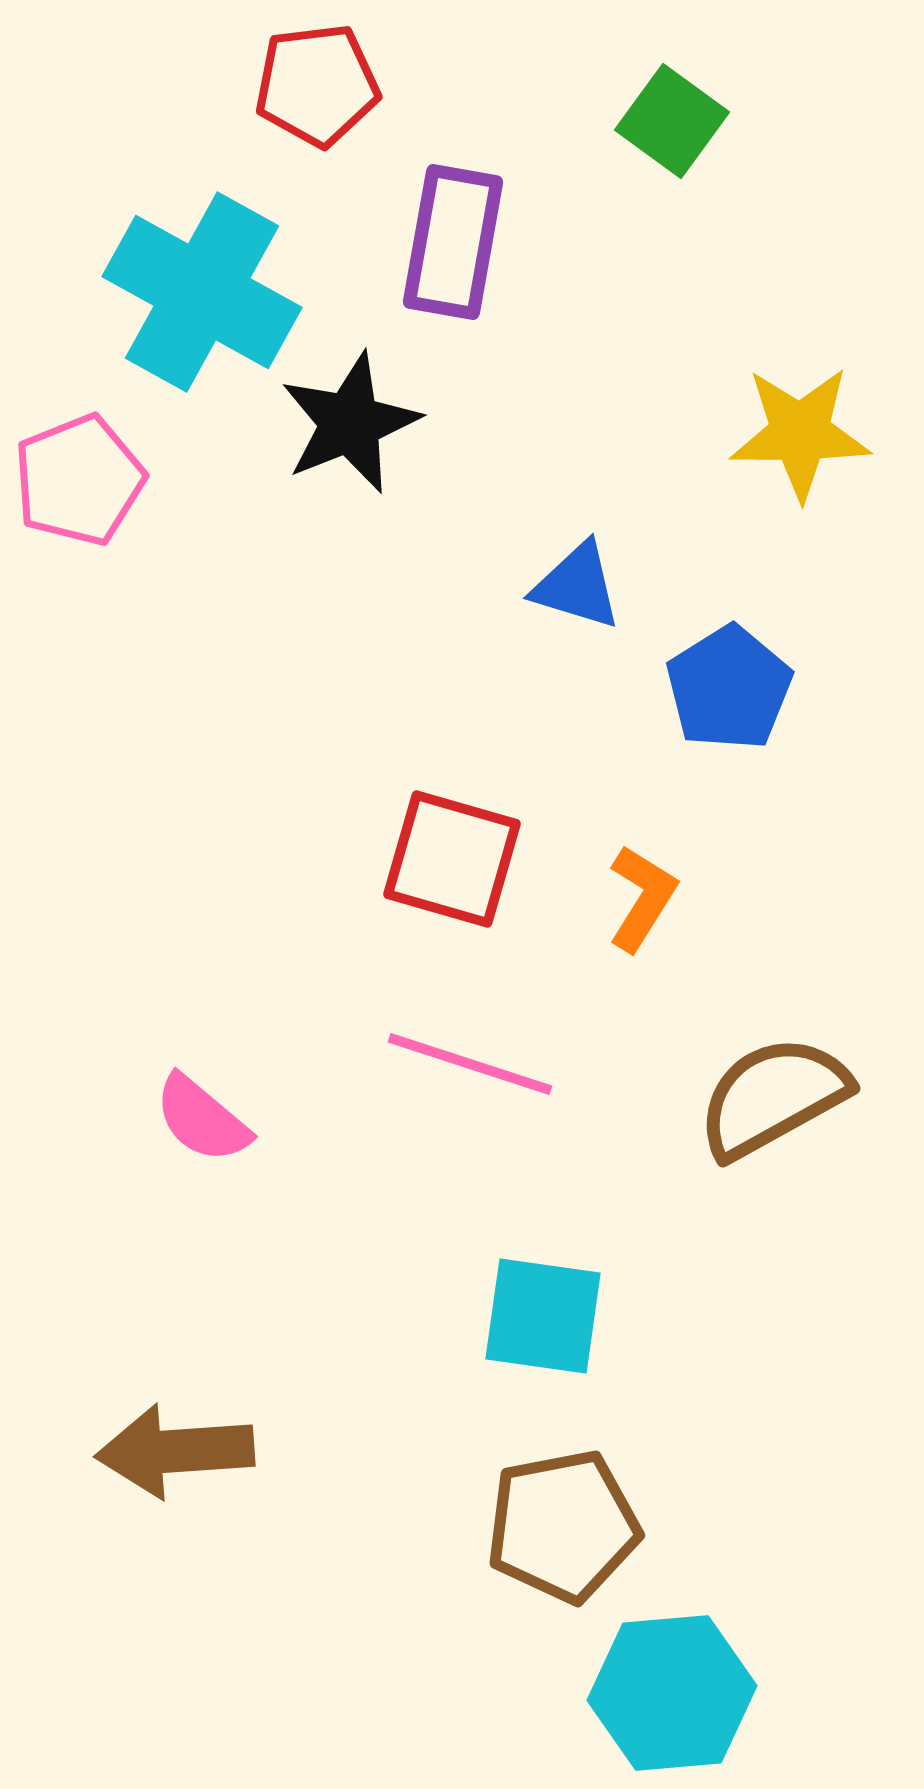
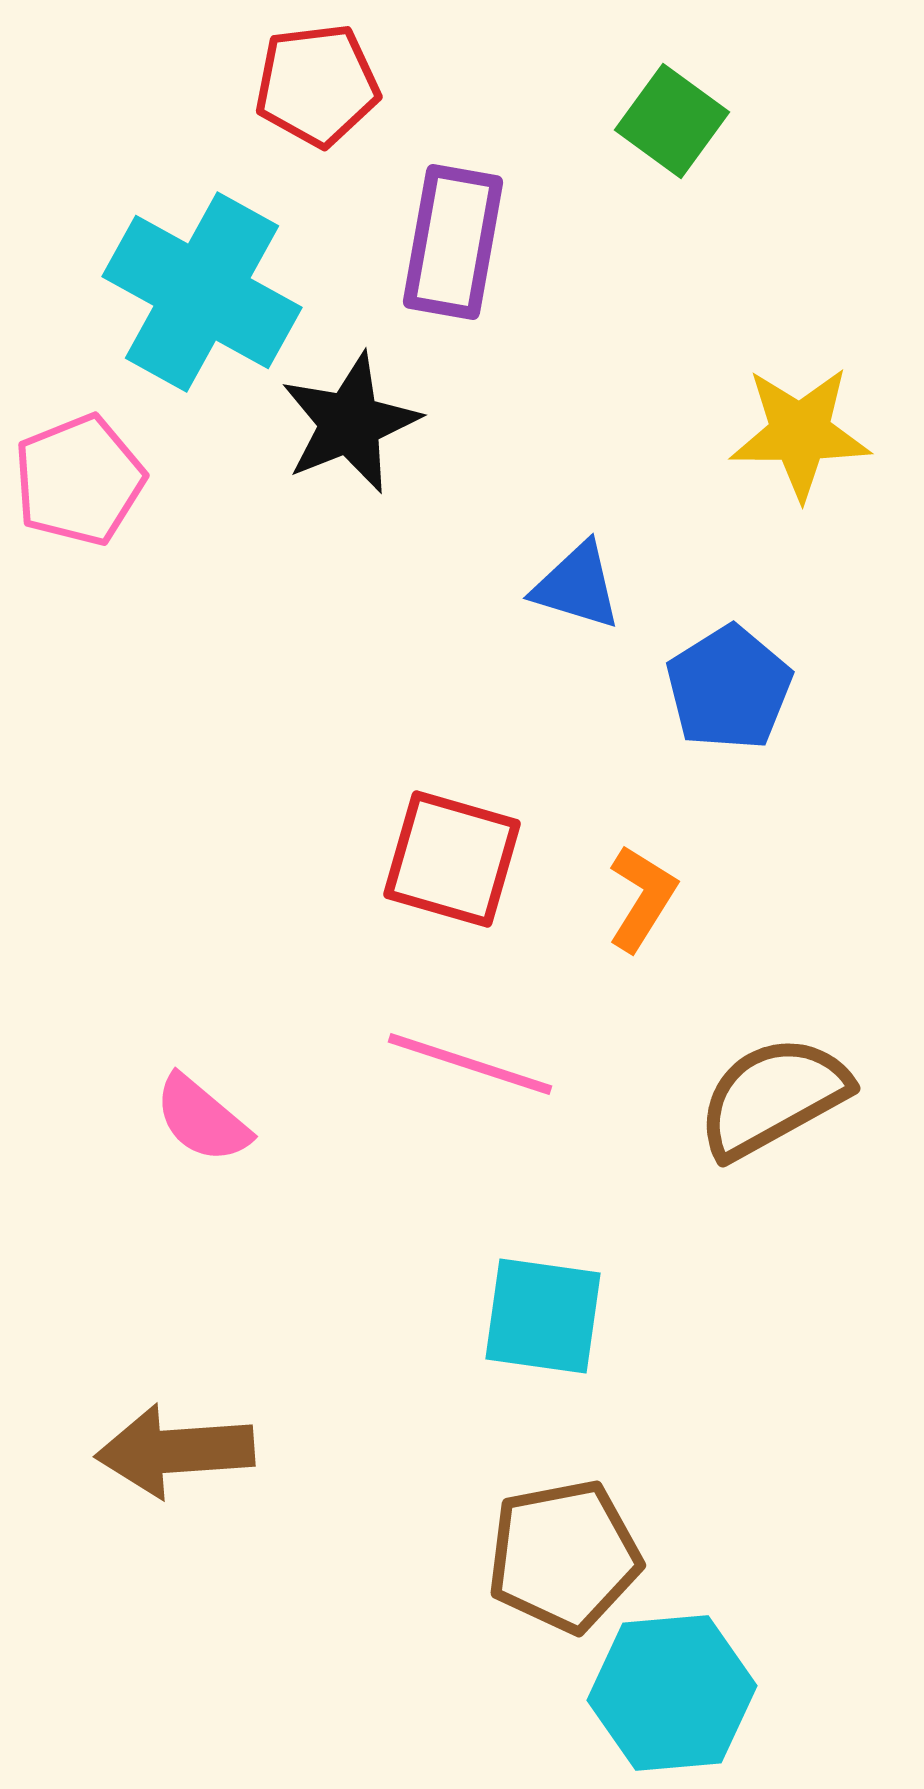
brown pentagon: moved 1 px right, 30 px down
